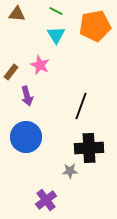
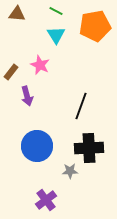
blue circle: moved 11 px right, 9 px down
